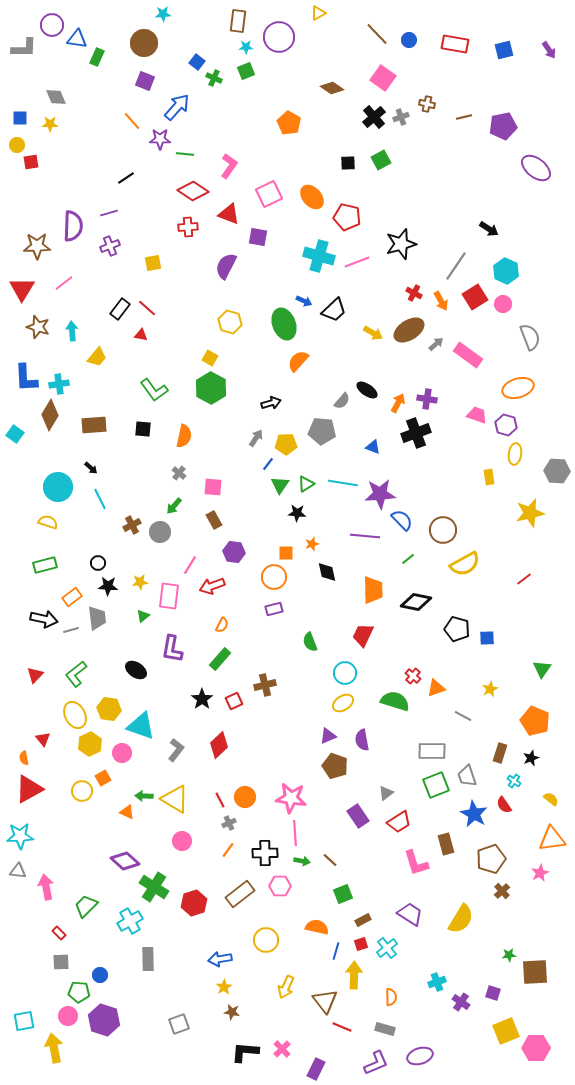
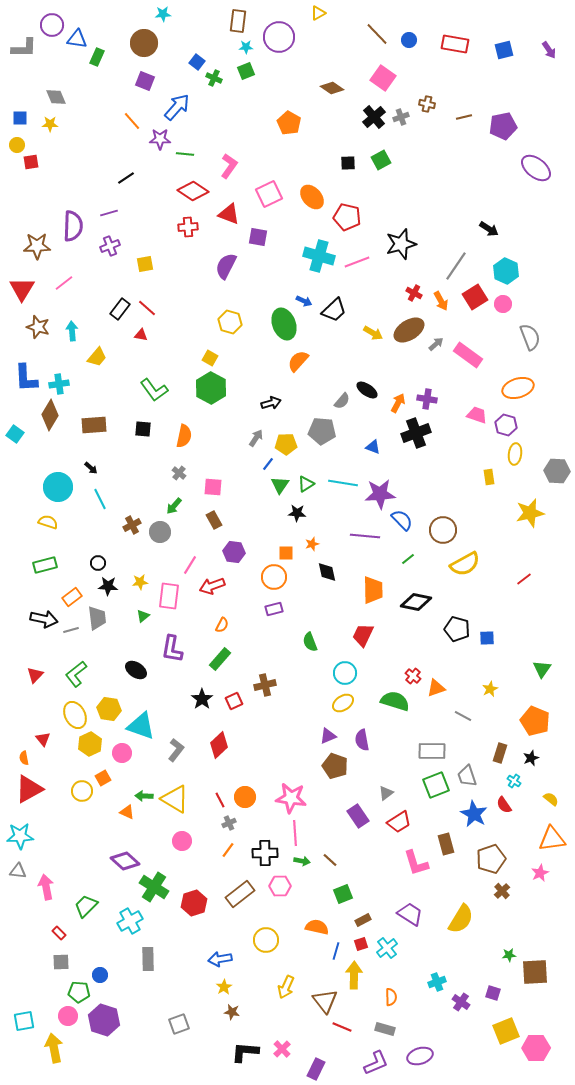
yellow square at (153, 263): moved 8 px left, 1 px down
